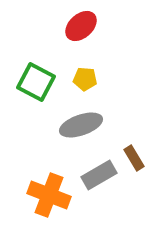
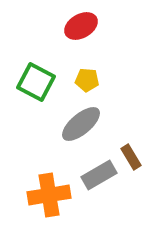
red ellipse: rotated 12 degrees clockwise
yellow pentagon: moved 2 px right, 1 px down
gray ellipse: moved 1 px up; rotated 21 degrees counterclockwise
brown rectangle: moved 3 px left, 1 px up
orange cross: rotated 30 degrees counterclockwise
